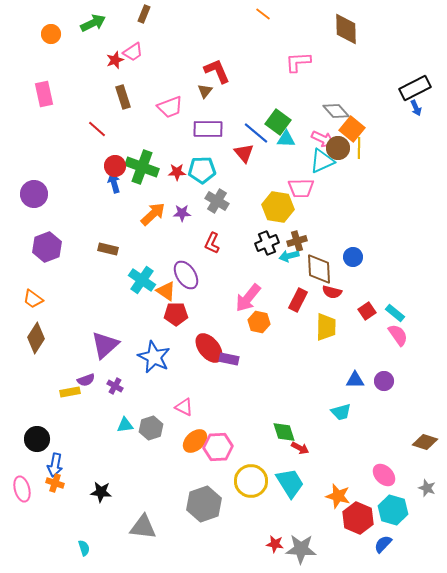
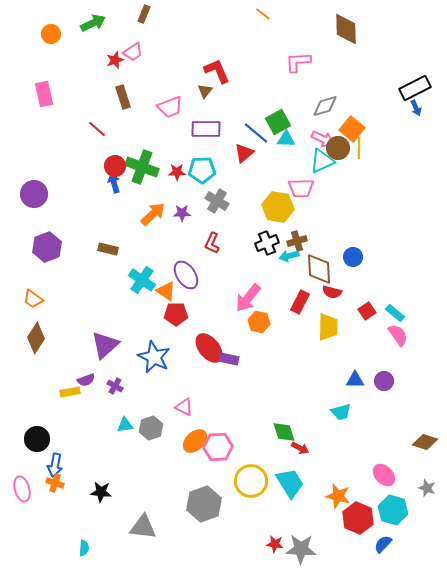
gray diamond at (336, 111): moved 11 px left, 5 px up; rotated 64 degrees counterclockwise
green square at (278, 122): rotated 25 degrees clockwise
purple rectangle at (208, 129): moved 2 px left
red triangle at (244, 153): rotated 30 degrees clockwise
red rectangle at (298, 300): moved 2 px right, 2 px down
yellow trapezoid at (326, 327): moved 2 px right
cyan semicircle at (84, 548): rotated 21 degrees clockwise
